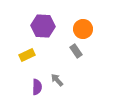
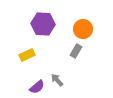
purple hexagon: moved 2 px up
gray rectangle: rotated 64 degrees clockwise
purple semicircle: rotated 49 degrees clockwise
